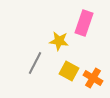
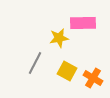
pink rectangle: moved 1 px left; rotated 70 degrees clockwise
yellow star: moved 3 px up; rotated 18 degrees counterclockwise
yellow square: moved 2 px left
